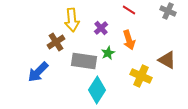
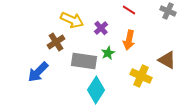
yellow arrow: rotated 60 degrees counterclockwise
orange arrow: rotated 30 degrees clockwise
cyan diamond: moved 1 px left
